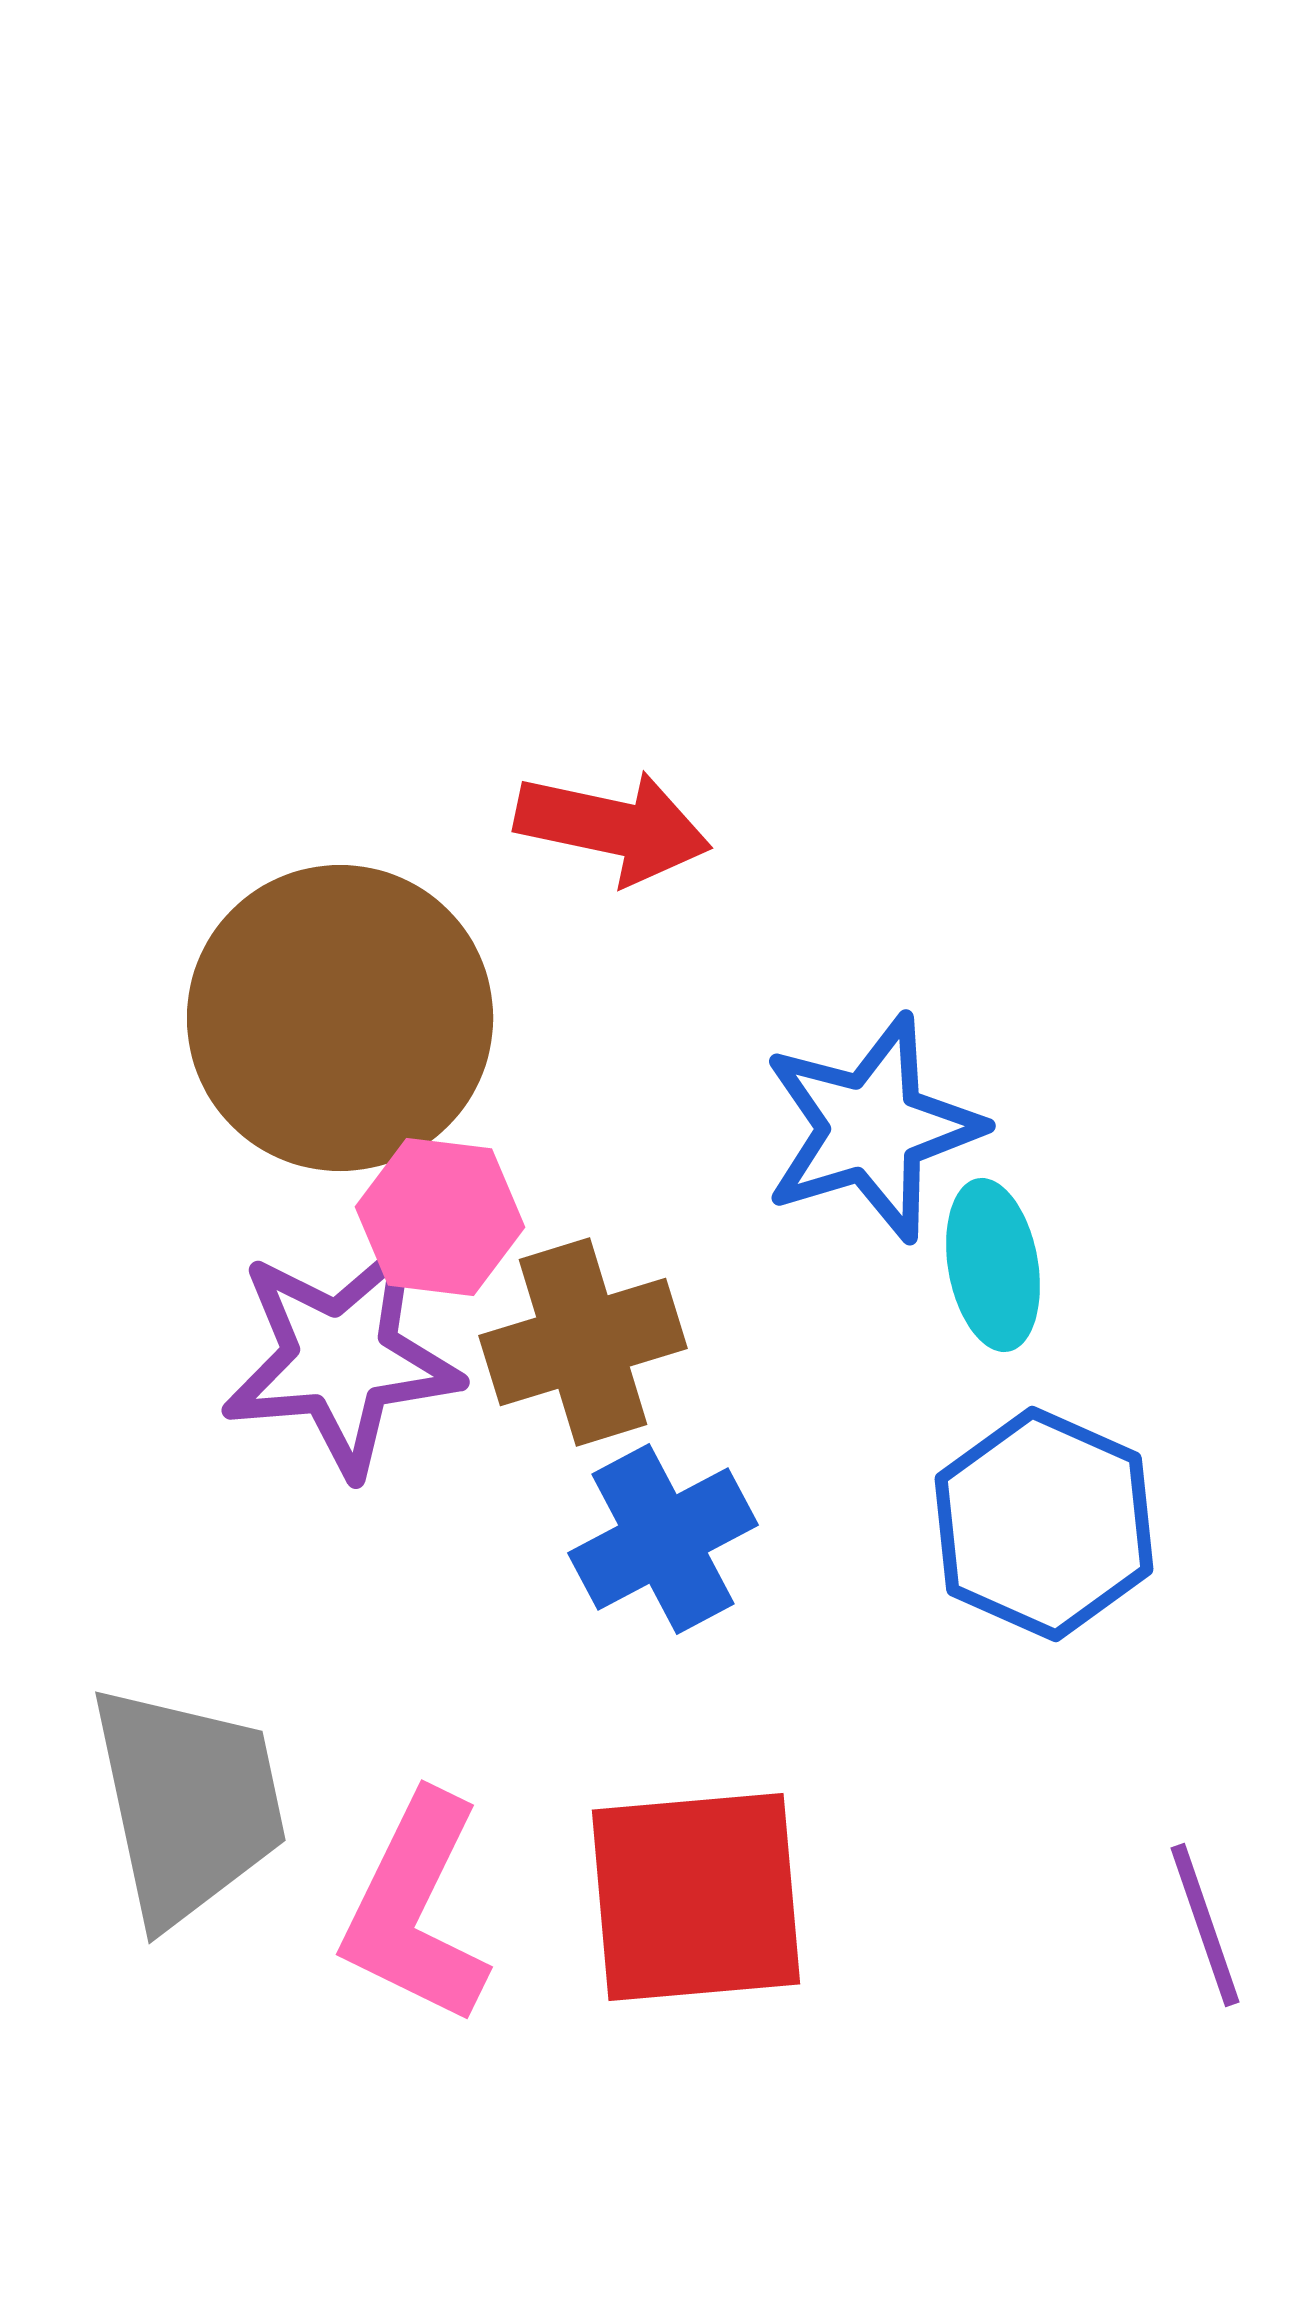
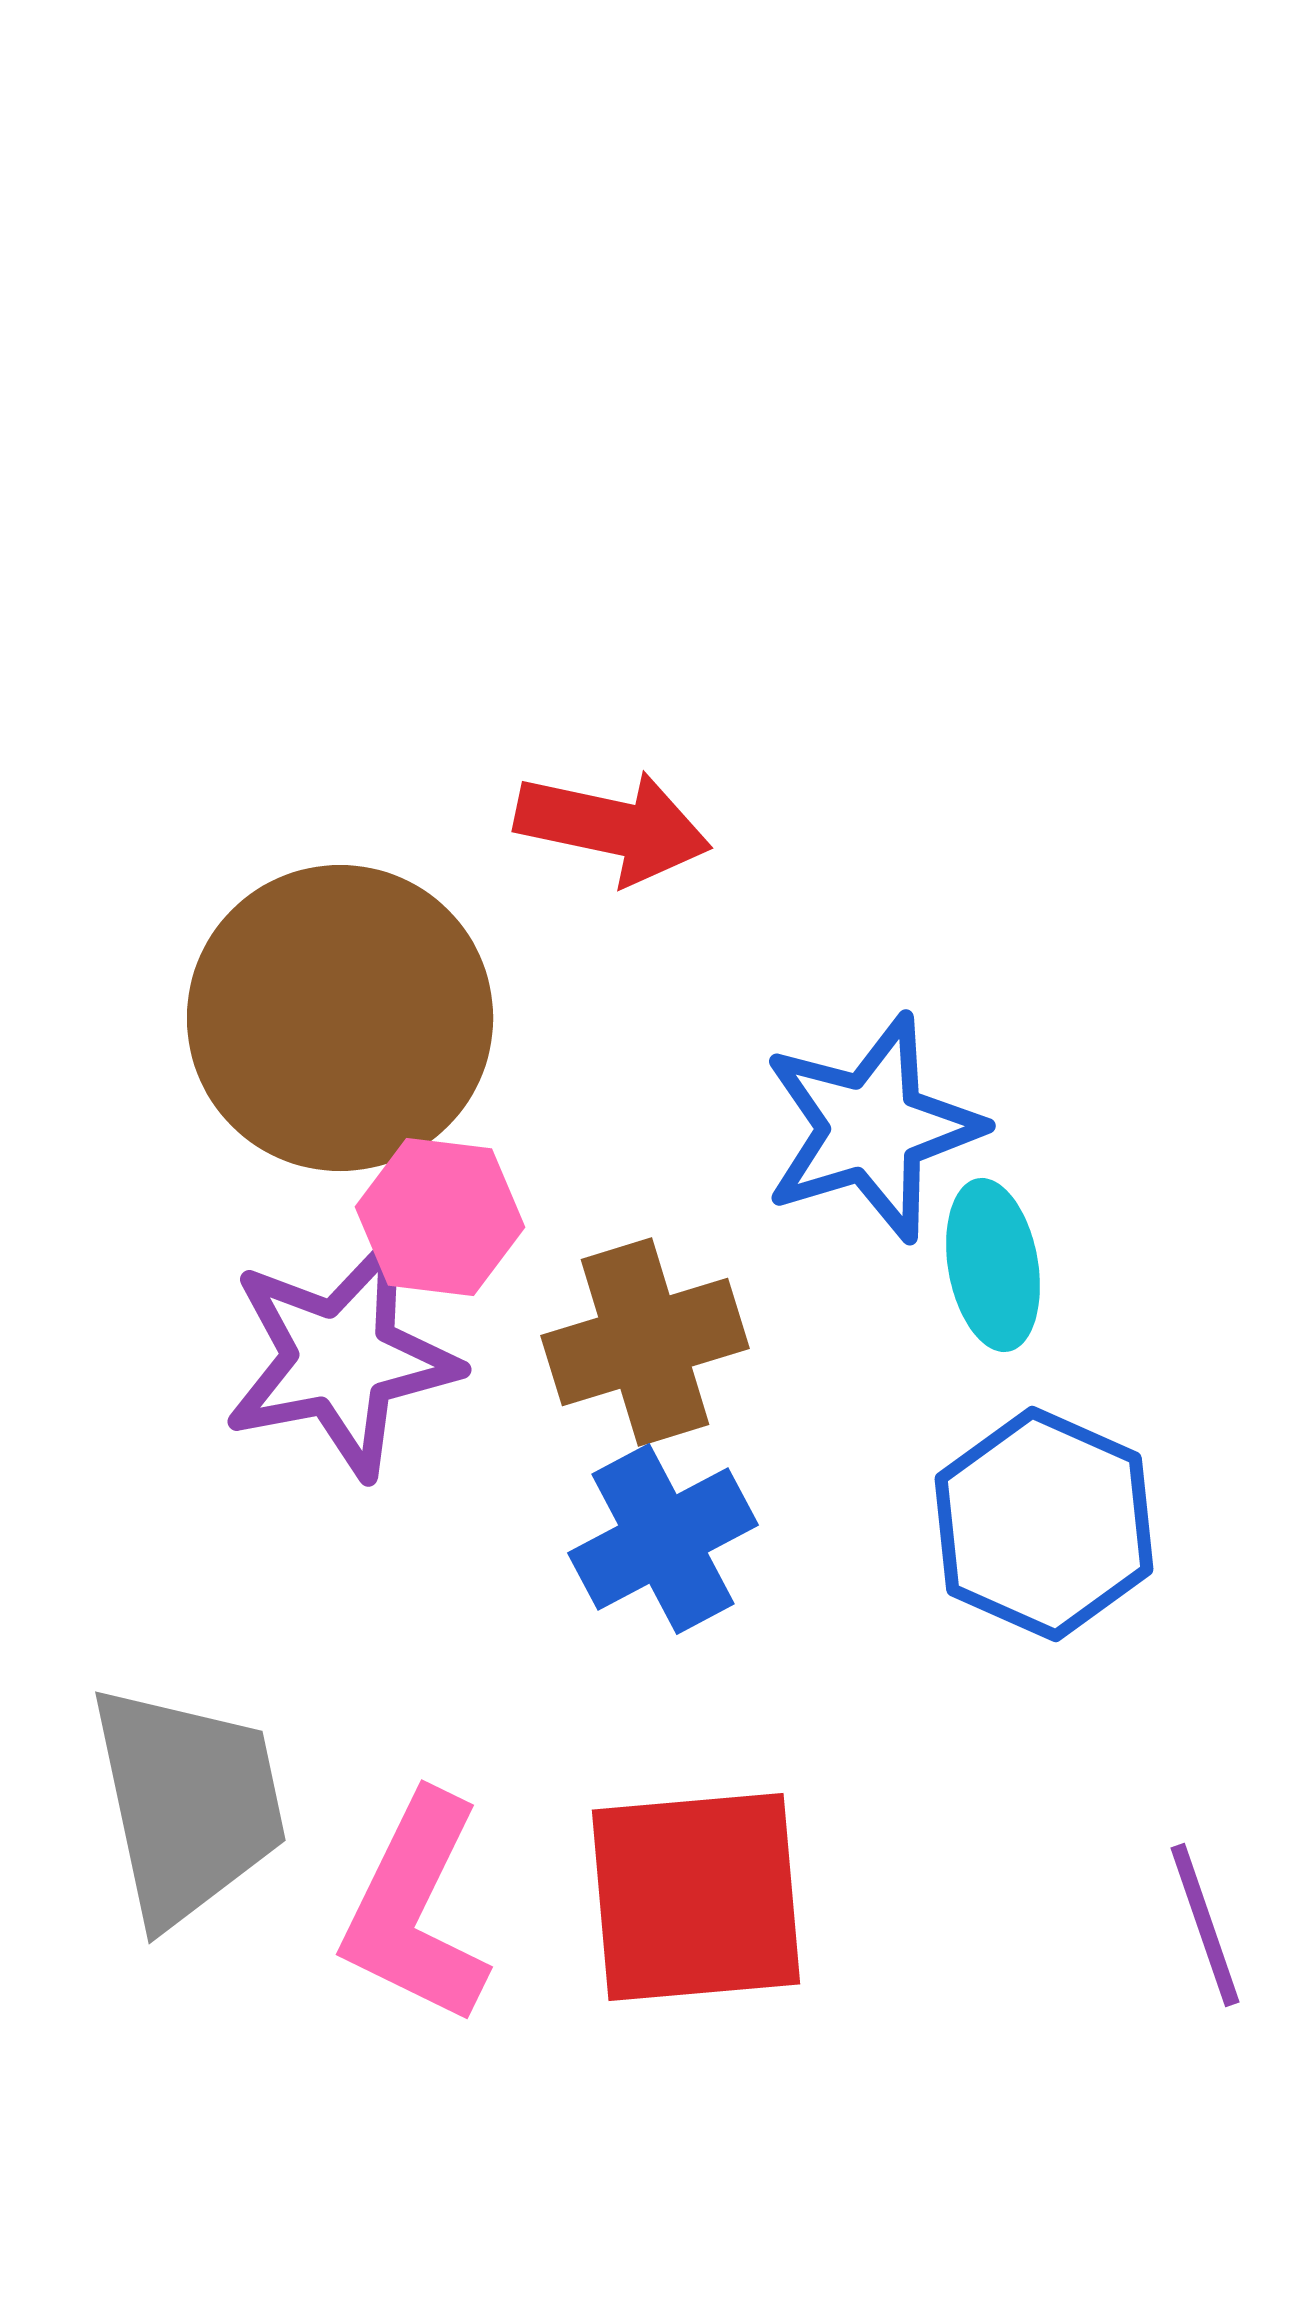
brown cross: moved 62 px right
purple star: rotated 6 degrees counterclockwise
